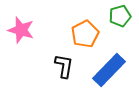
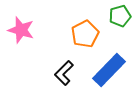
black L-shape: moved 7 px down; rotated 145 degrees counterclockwise
